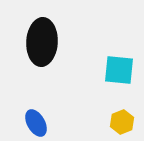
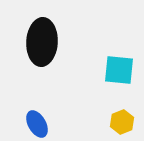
blue ellipse: moved 1 px right, 1 px down
